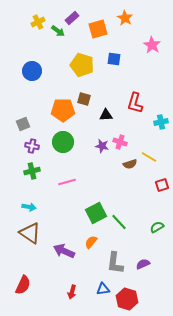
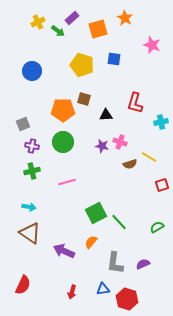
pink star: rotated 12 degrees counterclockwise
